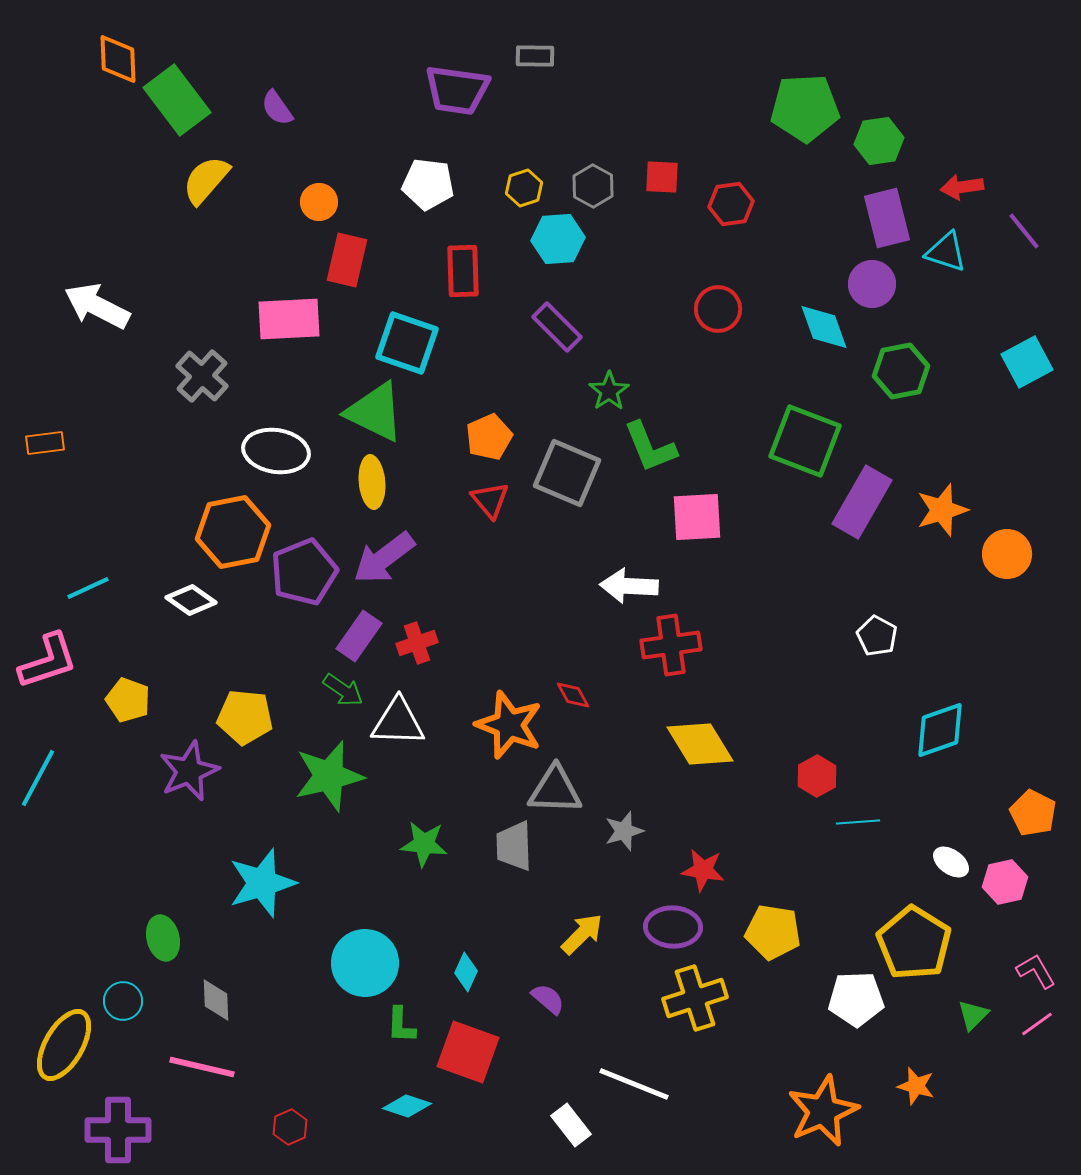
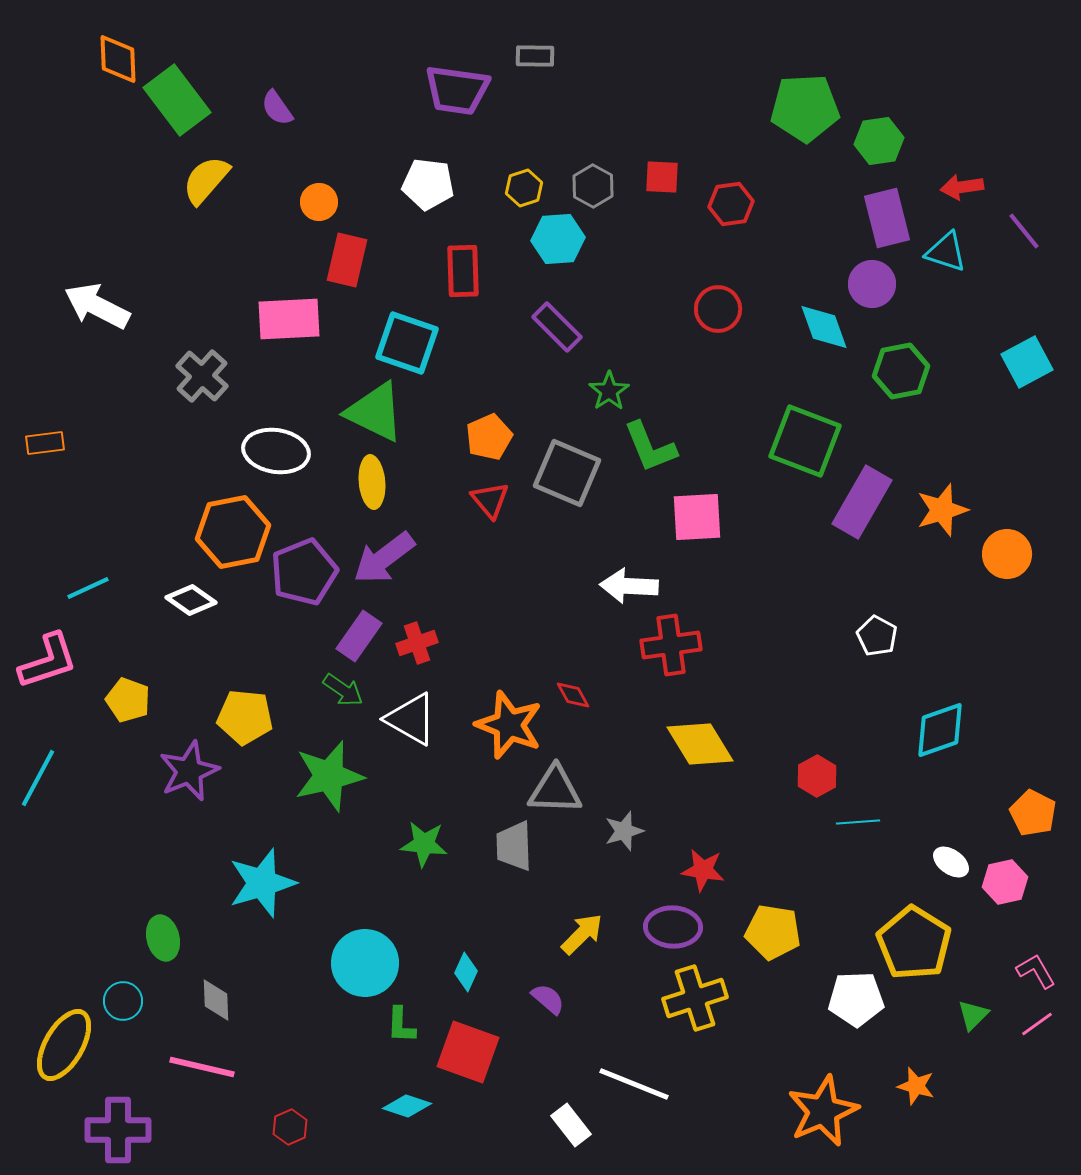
white triangle at (398, 722): moved 13 px right, 3 px up; rotated 28 degrees clockwise
